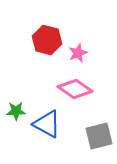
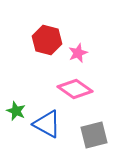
green star: rotated 24 degrees clockwise
gray square: moved 5 px left, 1 px up
